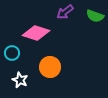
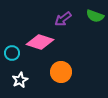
purple arrow: moved 2 px left, 7 px down
pink diamond: moved 4 px right, 9 px down
orange circle: moved 11 px right, 5 px down
white star: rotated 21 degrees clockwise
